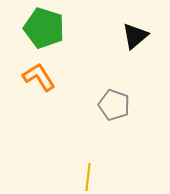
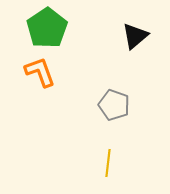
green pentagon: moved 3 px right; rotated 21 degrees clockwise
orange L-shape: moved 1 px right, 5 px up; rotated 12 degrees clockwise
yellow line: moved 20 px right, 14 px up
